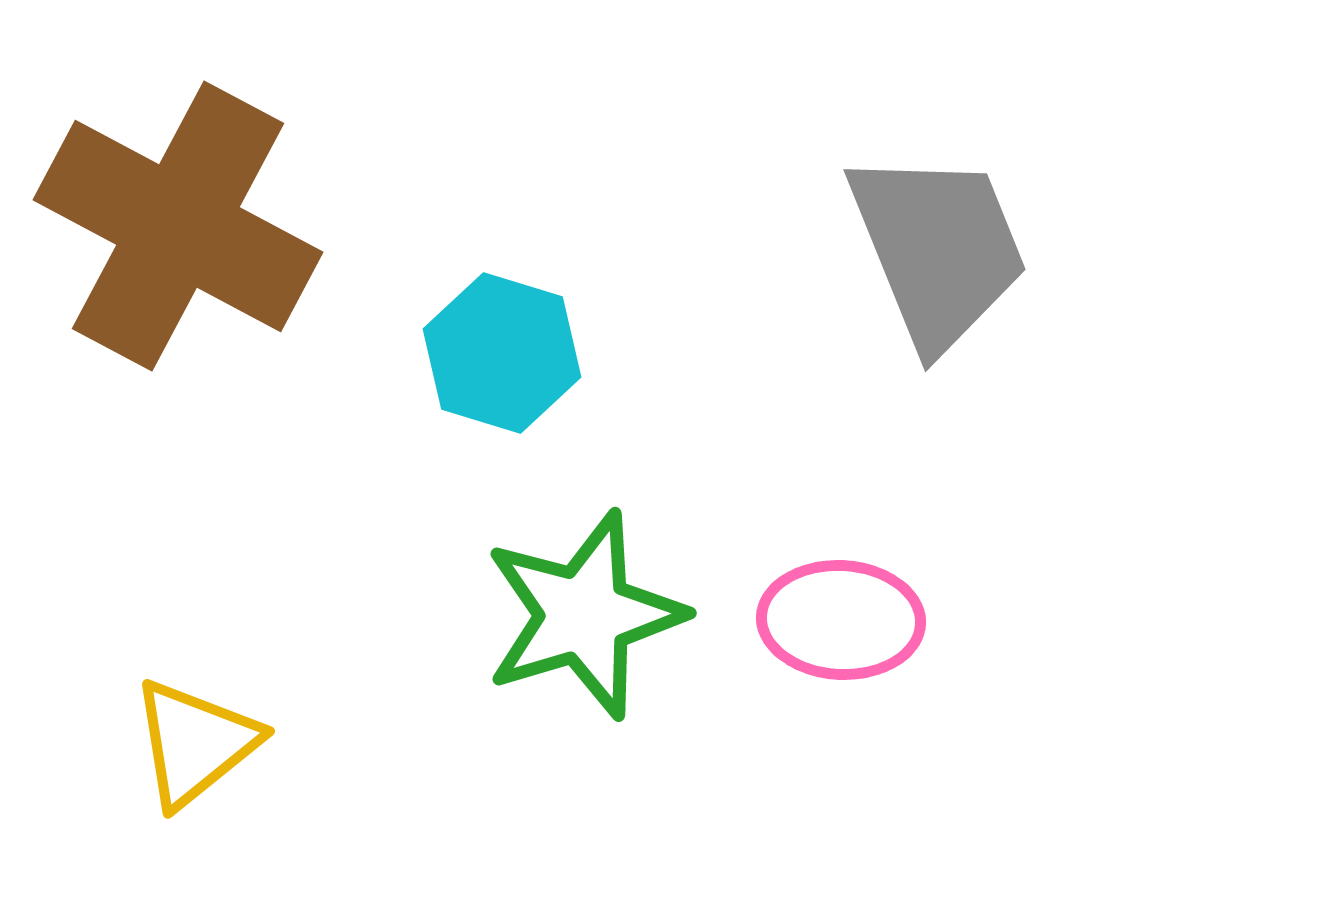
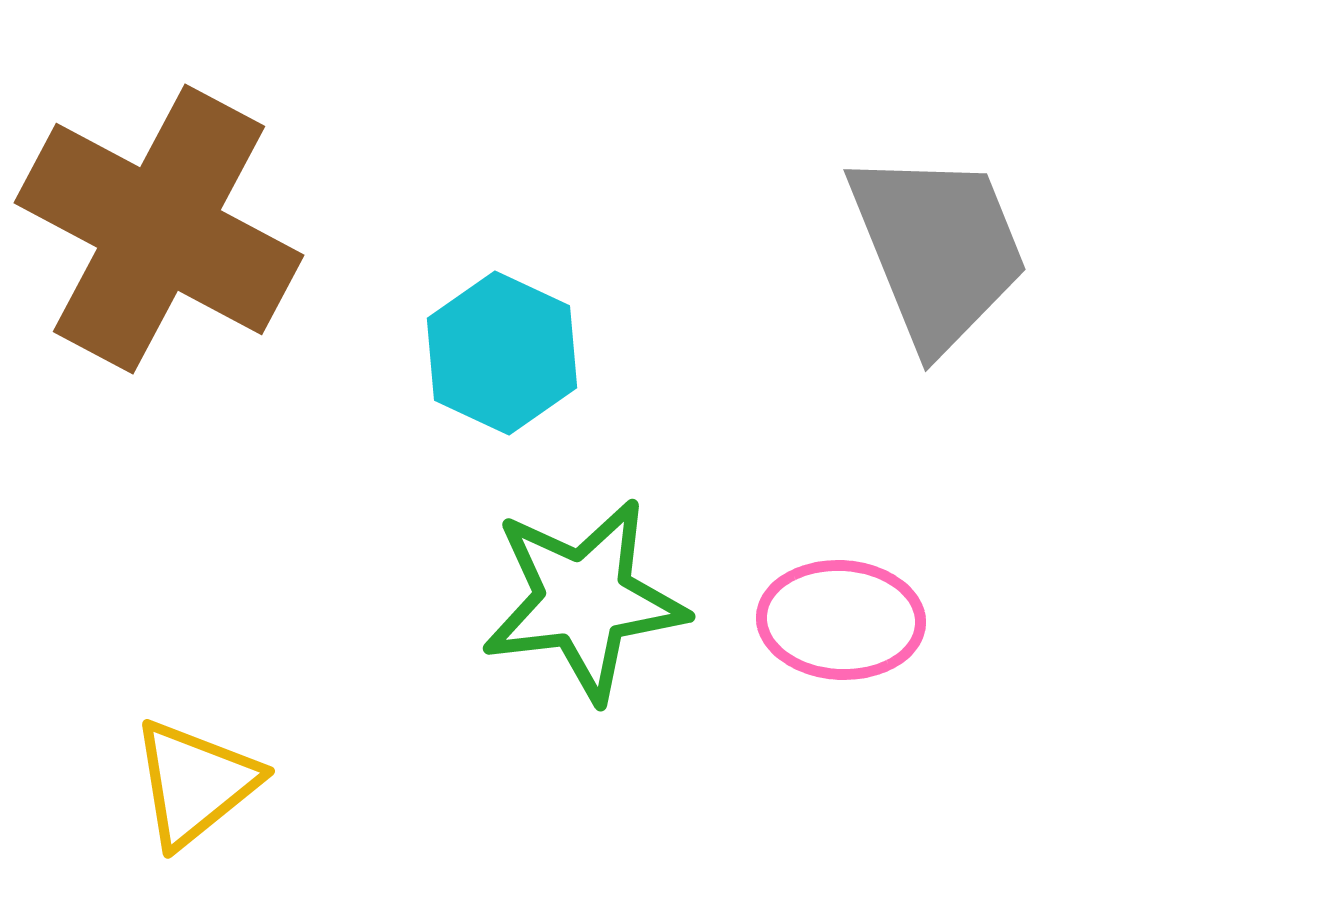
brown cross: moved 19 px left, 3 px down
cyan hexagon: rotated 8 degrees clockwise
green star: moved 15 px up; rotated 10 degrees clockwise
yellow triangle: moved 40 px down
